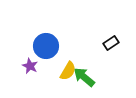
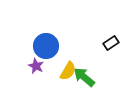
purple star: moved 6 px right
